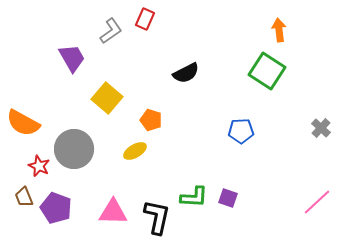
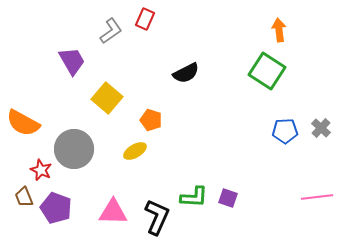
purple trapezoid: moved 3 px down
blue pentagon: moved 44 px right
red star: moved 2 px right, 4 px down
pink line: moved 5 px up; rotated 36 degrees clockwise
black L-shape: rotated 12 degrees clockwise
